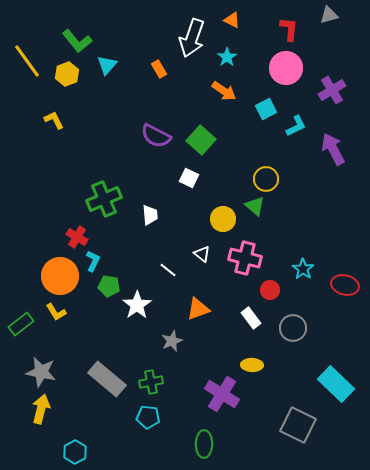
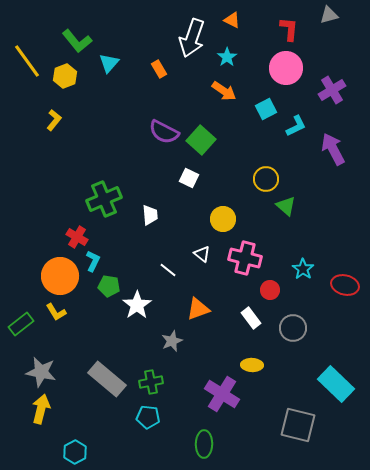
cyan triangle at (107, 65): moved 2 px right, 2 px up
yellow hexagon at (67, 74): moved 2 px left, 2 px down
yellow L-shape at (54, 120): rotated 65 degrees clockwise
purple semicircle at (156, 136): moved 8 px right, 4 px up
green triangle at (255, 206): moved 31 px right
gray square at (298, 425): rotated 12 degrees counterclockwise
